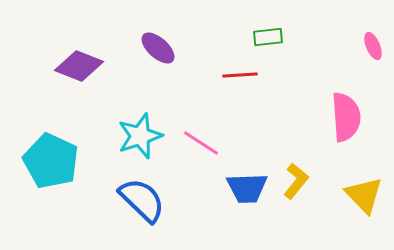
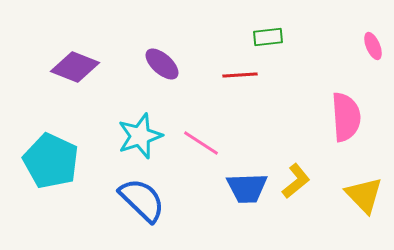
purple ellipse: moved 4 px right, 16 px down
purple diamond: moved 4 px left, 1 px down
yellow L-shape: rotated 12 degrees clockwise
